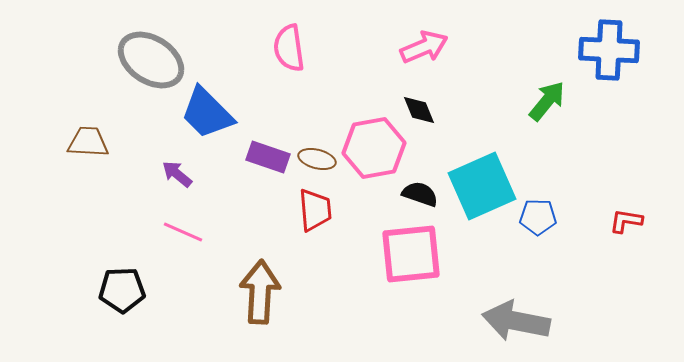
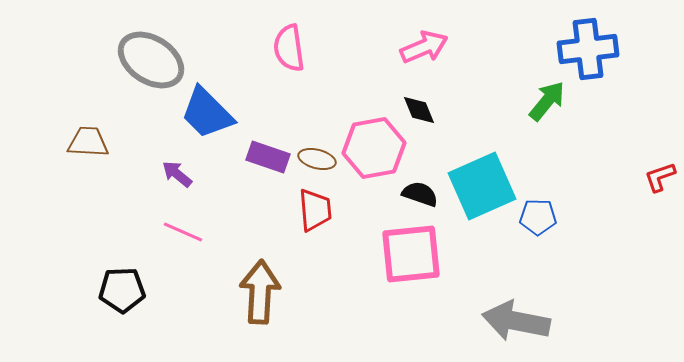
blue cross: moved 21 px left, 1 px up; rotated 10 degrees counterclockwise
red L-shape: moved 34 px right, 44 px up; rotated 28 degrees counterclockwise
